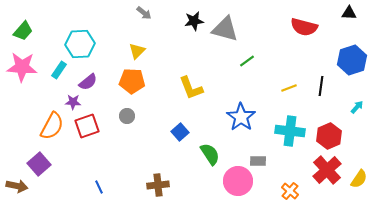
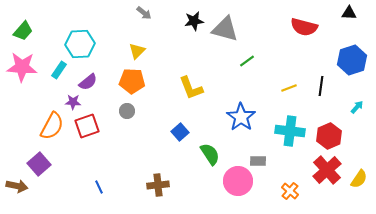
gray circle: moved 5 px up
